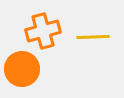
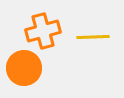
orange circle: moved 2 px right, 1 px up
